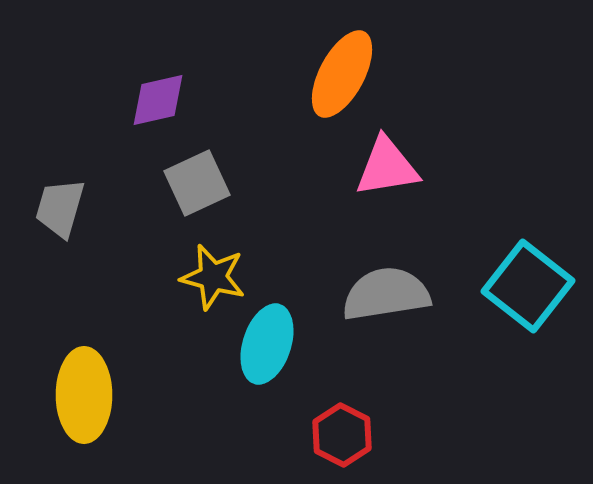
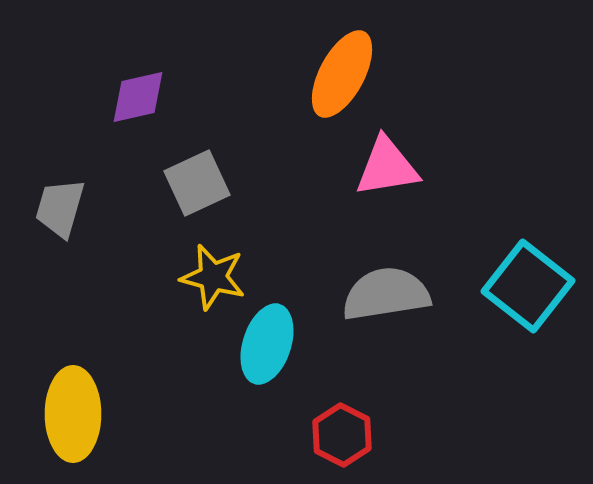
purple diamond: moved 20 px left, 3 px up
yellow ellipse: moved 11 px left, 19 px down
